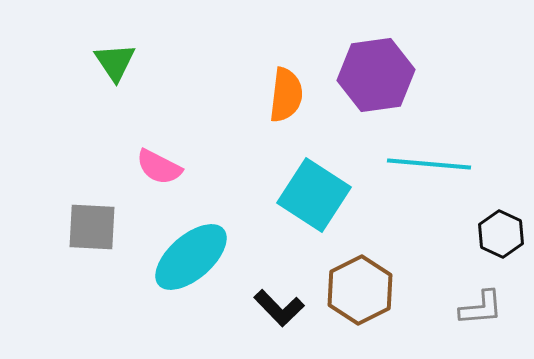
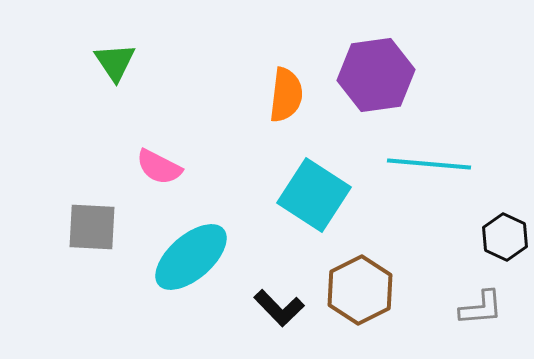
black hexagon: moved 4 px right, 3 px down
